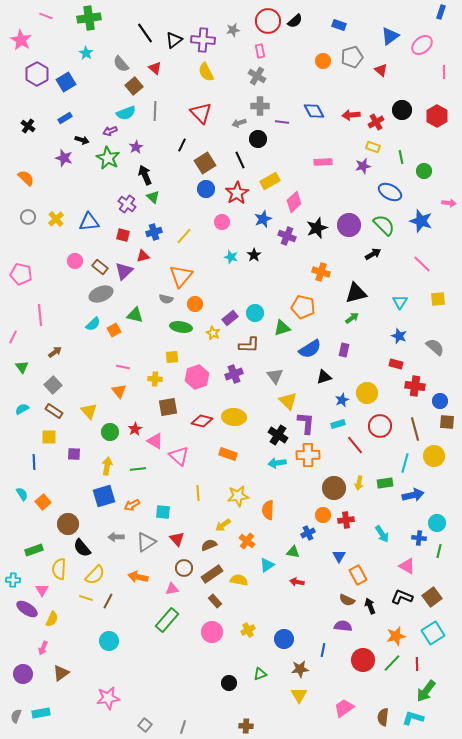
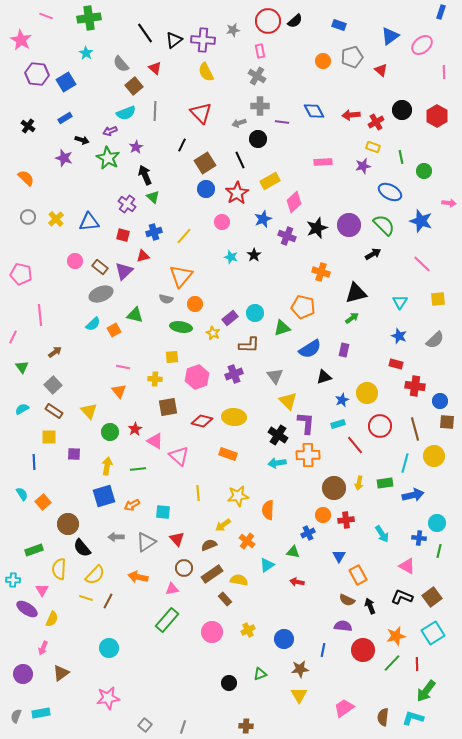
purple hexagon at (37, 74): rotated 25 degrees counterclockwise
gray semicircle at (435, 347): moved 7 px up; rotated 96 degrees clockwise
brown rectangle at (215, 601): moved 10 px right, 2 px up
cyan circle at (109, 641): moved 7 px down
red circle at (363, 660): moved 10 px up
